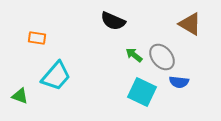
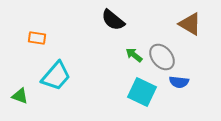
black semicircle: moved 1 px up; rotated 15 degrees clockwise
